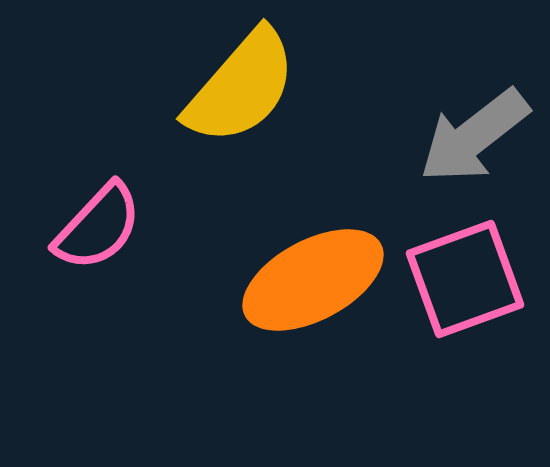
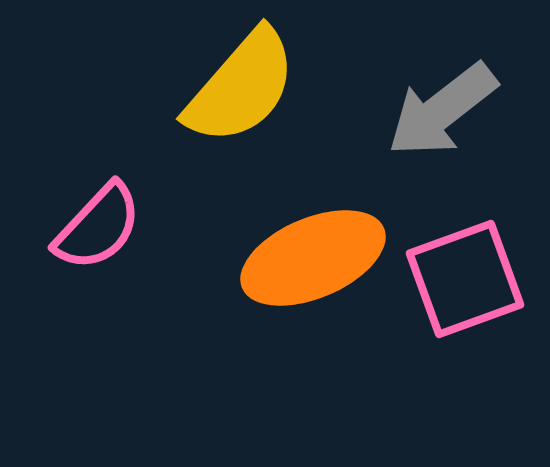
gray arrow: moved 32 px left, 26 px up
orange ellipse: moved 22 px up; rotated 5 degrees clockwise
